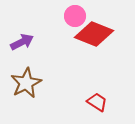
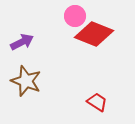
brown star: moved 2 px up; rotated 24 degrees counterclockwise
